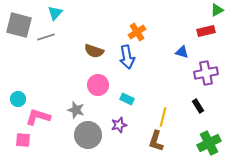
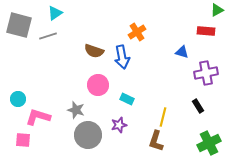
cyan triangle: rotated 14 degrees clockwise
red rectangle: rotated 18 degrees clockwise
gray line: moved 2 px right, 1 px up
blue arrow: moved 5 px left
